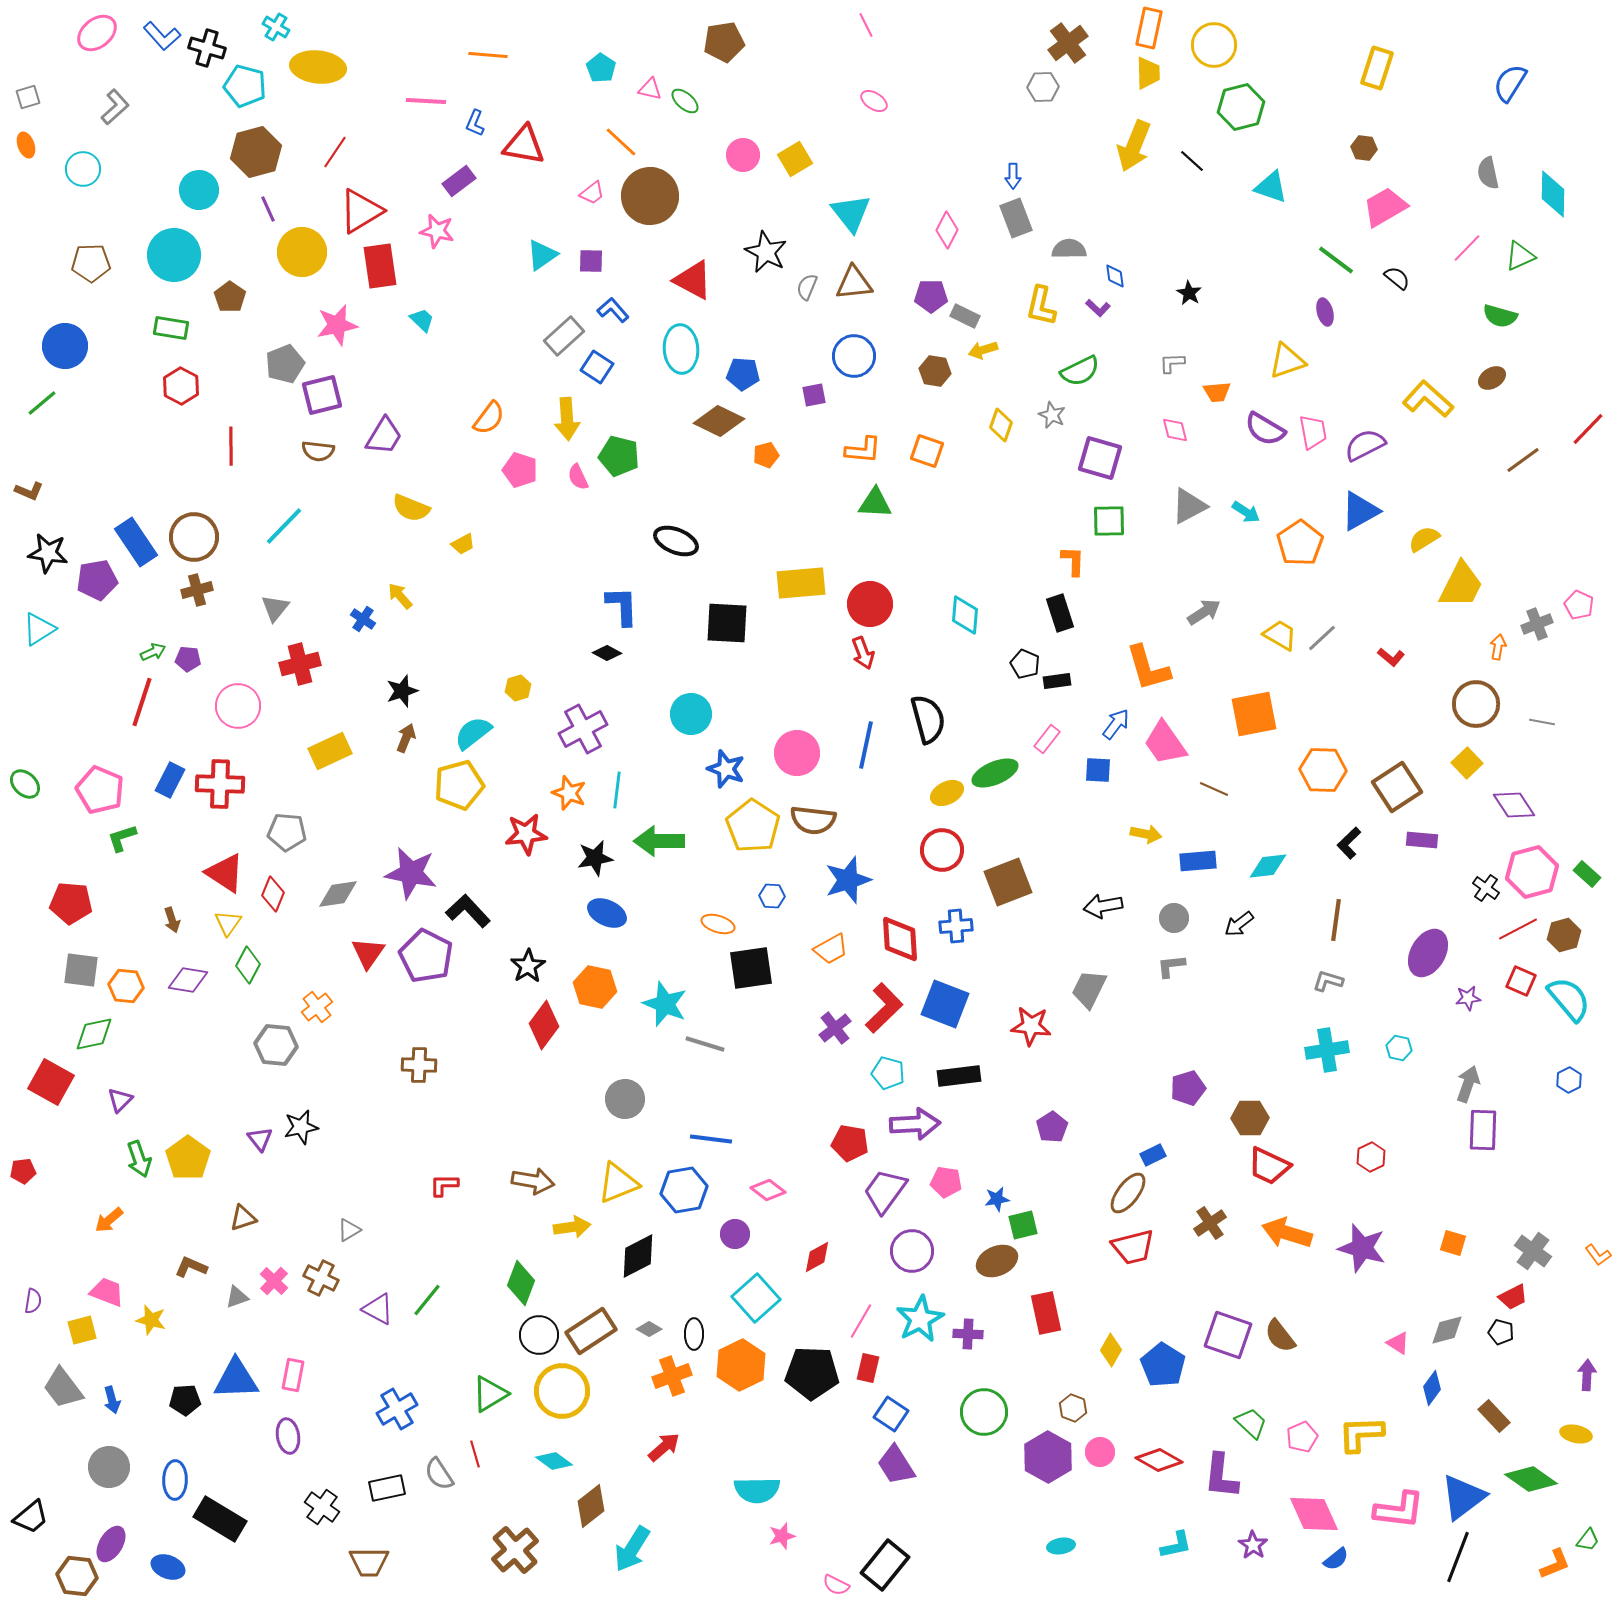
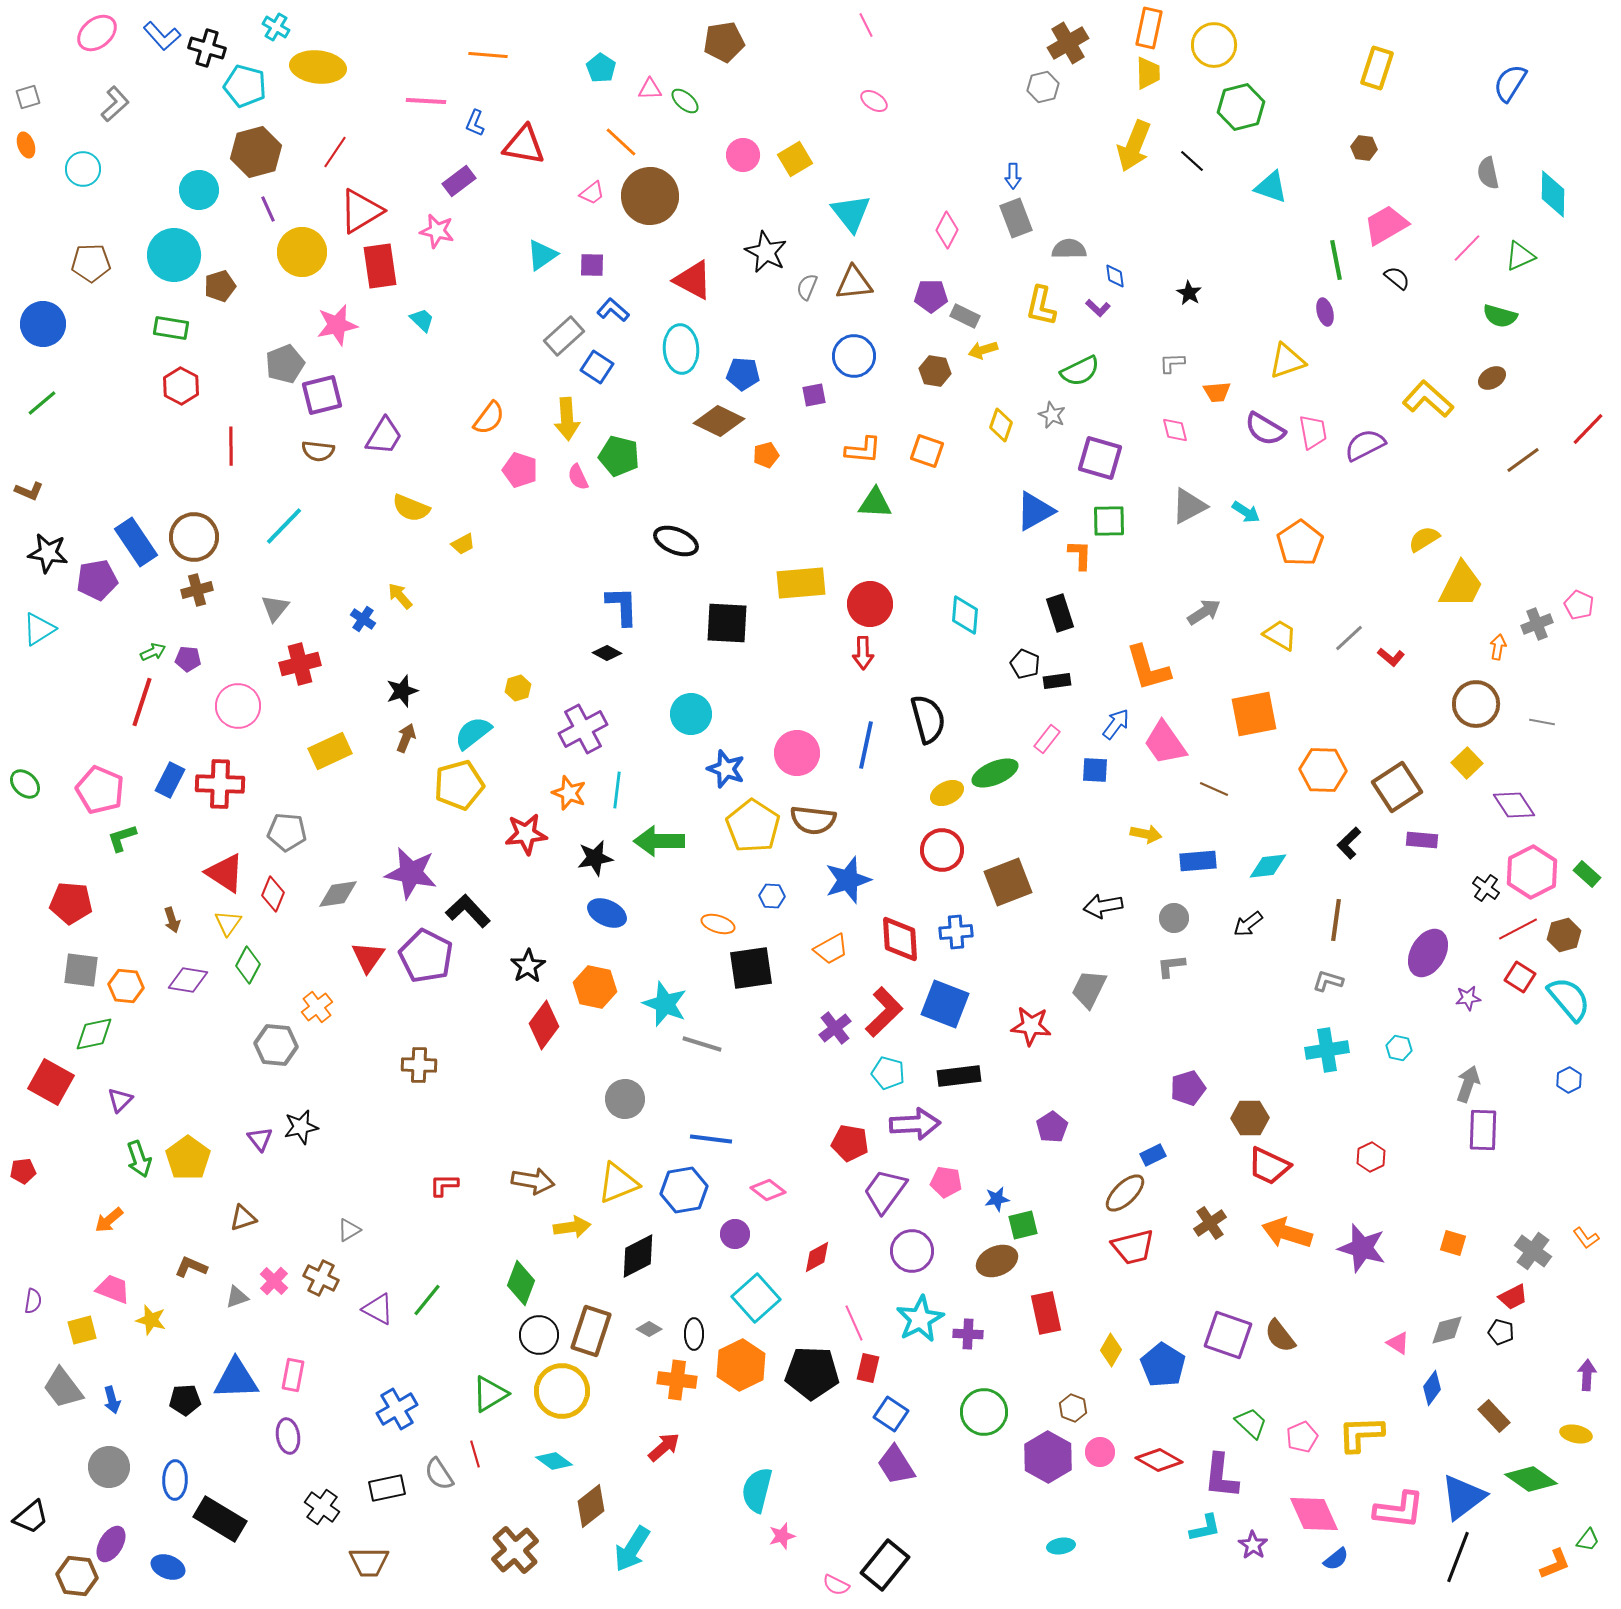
brown cross at (1068, 43): rotated 6 degrees clockwise
gray hexagon at (1043, 87): rotated 12 degrees counterclockwise
pink triangle at (650, 89): rotated 15 degrees counterclockwise
gray L-shape at (115, 107): moved 3 px up
pink trapezoid at (1385, 207): moved 1 px right, 18 px down
green line at (1336, 260): rotated 42 degrees clockwise
purple square at (591, 261): moved 1 px right, 4 px down
brown pentagon at (230, 297): moved 10 px left, 11 px up; rotated 20 degrees clockwise
blue L-shape at (613, 310): rotated 8 degrees counterclockwise
blue circle at (65, 346): moved 22 px left, 22 px up
blue triangle at (1360, 511): moved 325 px left
orange L-shape at (1073, 561): moved 7 px right, 6 px up
gray line at (1322, 638): moved 27 px right
red arrow at (863, 653): rotated 20 degrees clockwise
blue square at (1098, 770): moved 3 px left
pink hexagon at (1532, 872): rotated 12 degrees counterclockwise
black arrow at (1239, 924): moved 9 px right
blue cross at (956, 926): moved 6 px down
red triangle at (368, 953): moved 4 px down
red square at (1521, 981): moved 1 px left, 4 px up; rotated 8 degrees clockwise
red L-shape at (884, 1008): moved 4 px down
gray line at (705, 1044): moved 3 px left
brown ellipse at (1128, 1193): moved 3 px left; rotated 9 degrees clockwise
orange L-shape at (1598, 1255): moved 12 px left, 17 px up
pink trapezoid at (107, 1292): moved 6 px right, 3 px up
pink line at (861, 1321): moved 7 px left, 2 px down; rotated 54 degrees counterclockwise
brown rectangle at (591, 1331): rotated 39 degrees counterclockwise
orange cross at (672, 1376): moved 5 px right, 4 px down; rotated 27 degrees clockwise
cyan semicircle at (757, 1490): rotated 105 degrees clockwise
cyan L-shape at (1176, 1545): moved 29 px right, 17 px up
